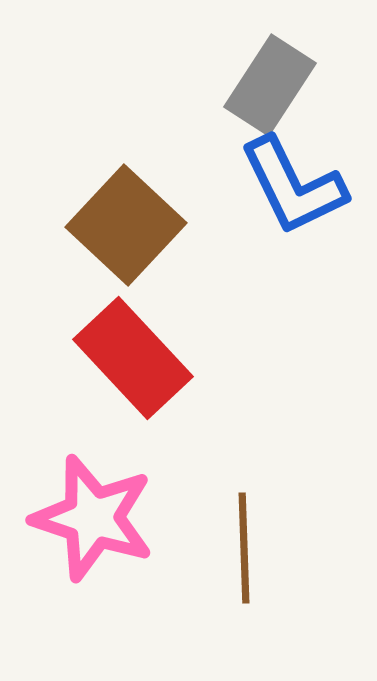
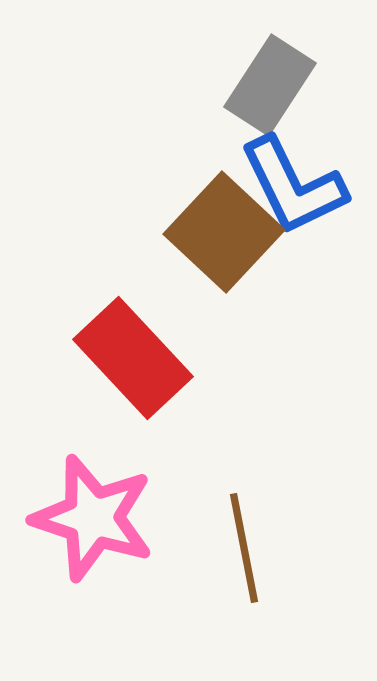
brown square: moved 98 px right, 7 px down
brown line: rotated 9 degrees counterclockwise
